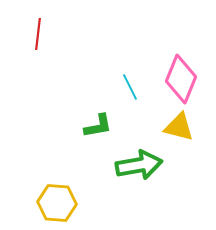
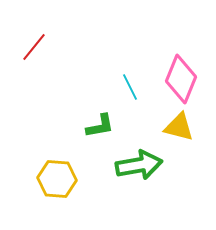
red line: moved 4 px left, 13 px down; rotated 32 degrees clockwise
green L-shape: moved 2 px right
yellow hexagon: moved 24 px up
